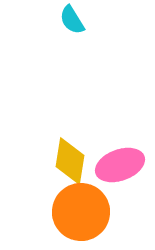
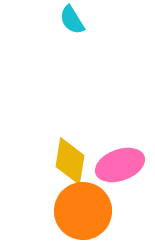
orange circle: moved 2 px right, 1 px up
